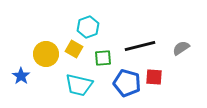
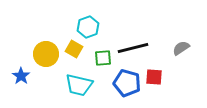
black line: moved 7 px left, 2 px down
